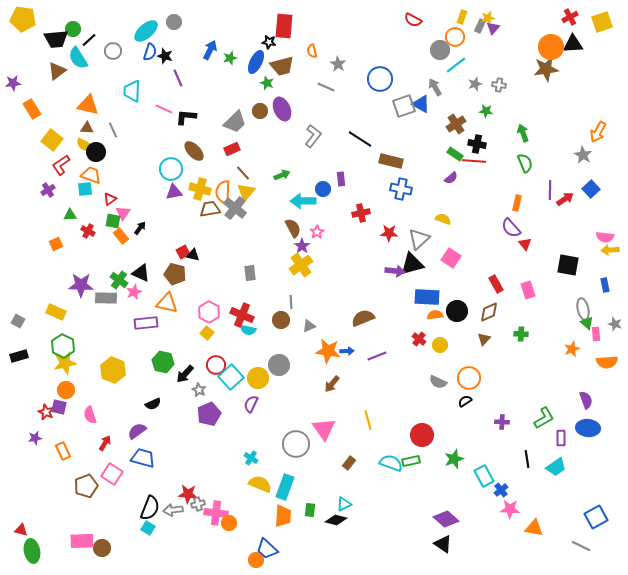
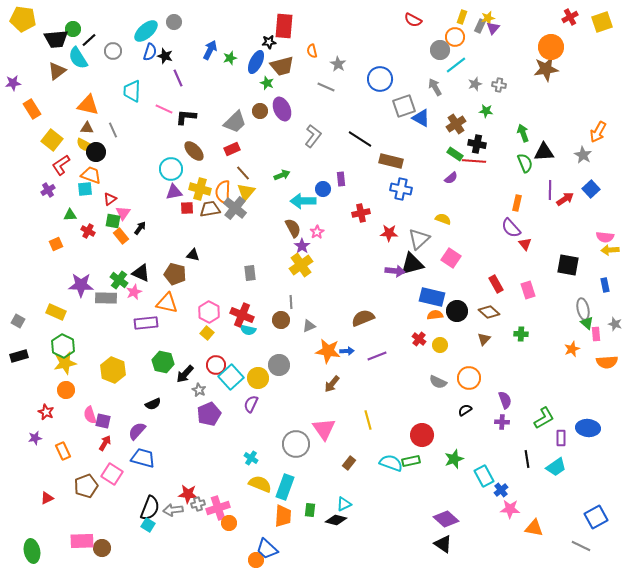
black star at (269, 42): rotated 16 degrees counterclockwise
black triangle at (573, 44): moved 29 px left, 108 px down
blue triangle at (421, 104): moved 14 px down
red square at (183, 252): moved 4 px right, 44 px up; rotated 24 degrees clockwise
blue rectangle at (427, 297): moved 5 px right; rotated 10 degrees clockwise
brown diamond at (489, 312): rotated 65 degrees clockwise
purple semicircle at (586, 400): moved 81 px left
black semicircle at (465, 401): moved 9 px down
purple square at (59, 407): moved 44 px right, 14 px down
purple semicircle at (137, 431): rotated 12 degrees counterclockwise
pink cross at (216, 513): moved 2 px right, 5 px up; rotated 25 degrees counterclockwise
cyan square at (148, 528): moved 3 px up
red triangle at (21, 530): moved 26 px right, 32 px up; rotated 40 degrees counterclockwise
